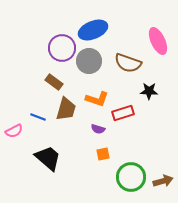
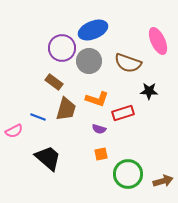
purple semicircle: moved 1 px right
orange square: moved 2 px left
green circle: moved 3 px left, 3 px up
